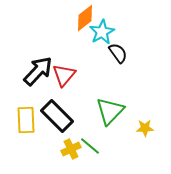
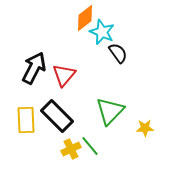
cyan star: rotated 20 degrees counterclockwise
black arrow: moved 4 px left, 3 px up; rotated 16 degrees counterclockwise
green line: rotated 10 degrees clockwise
